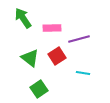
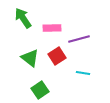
green square: moved 1 px right, 1 px down
